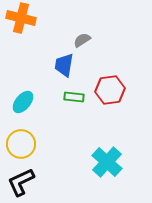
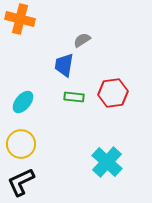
orange cross: moved 1 px left, 1 px down
red hexagon: moved 3 px right, 3 px down
